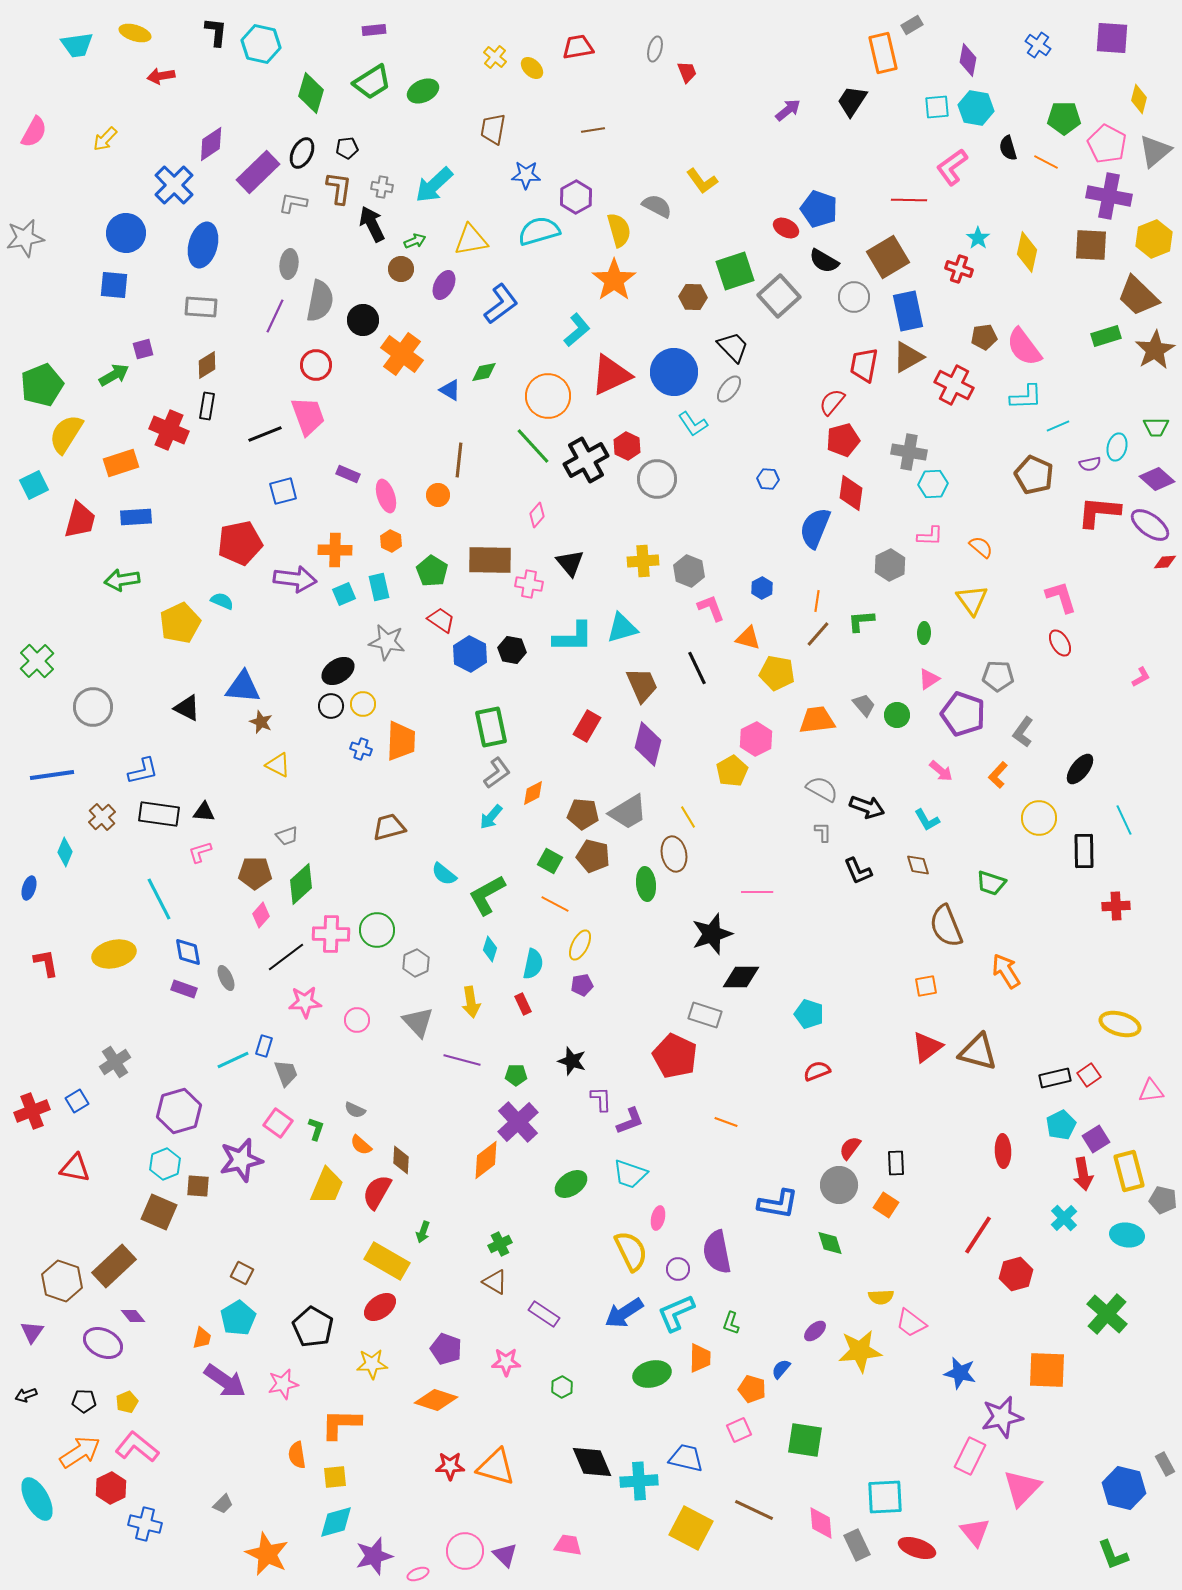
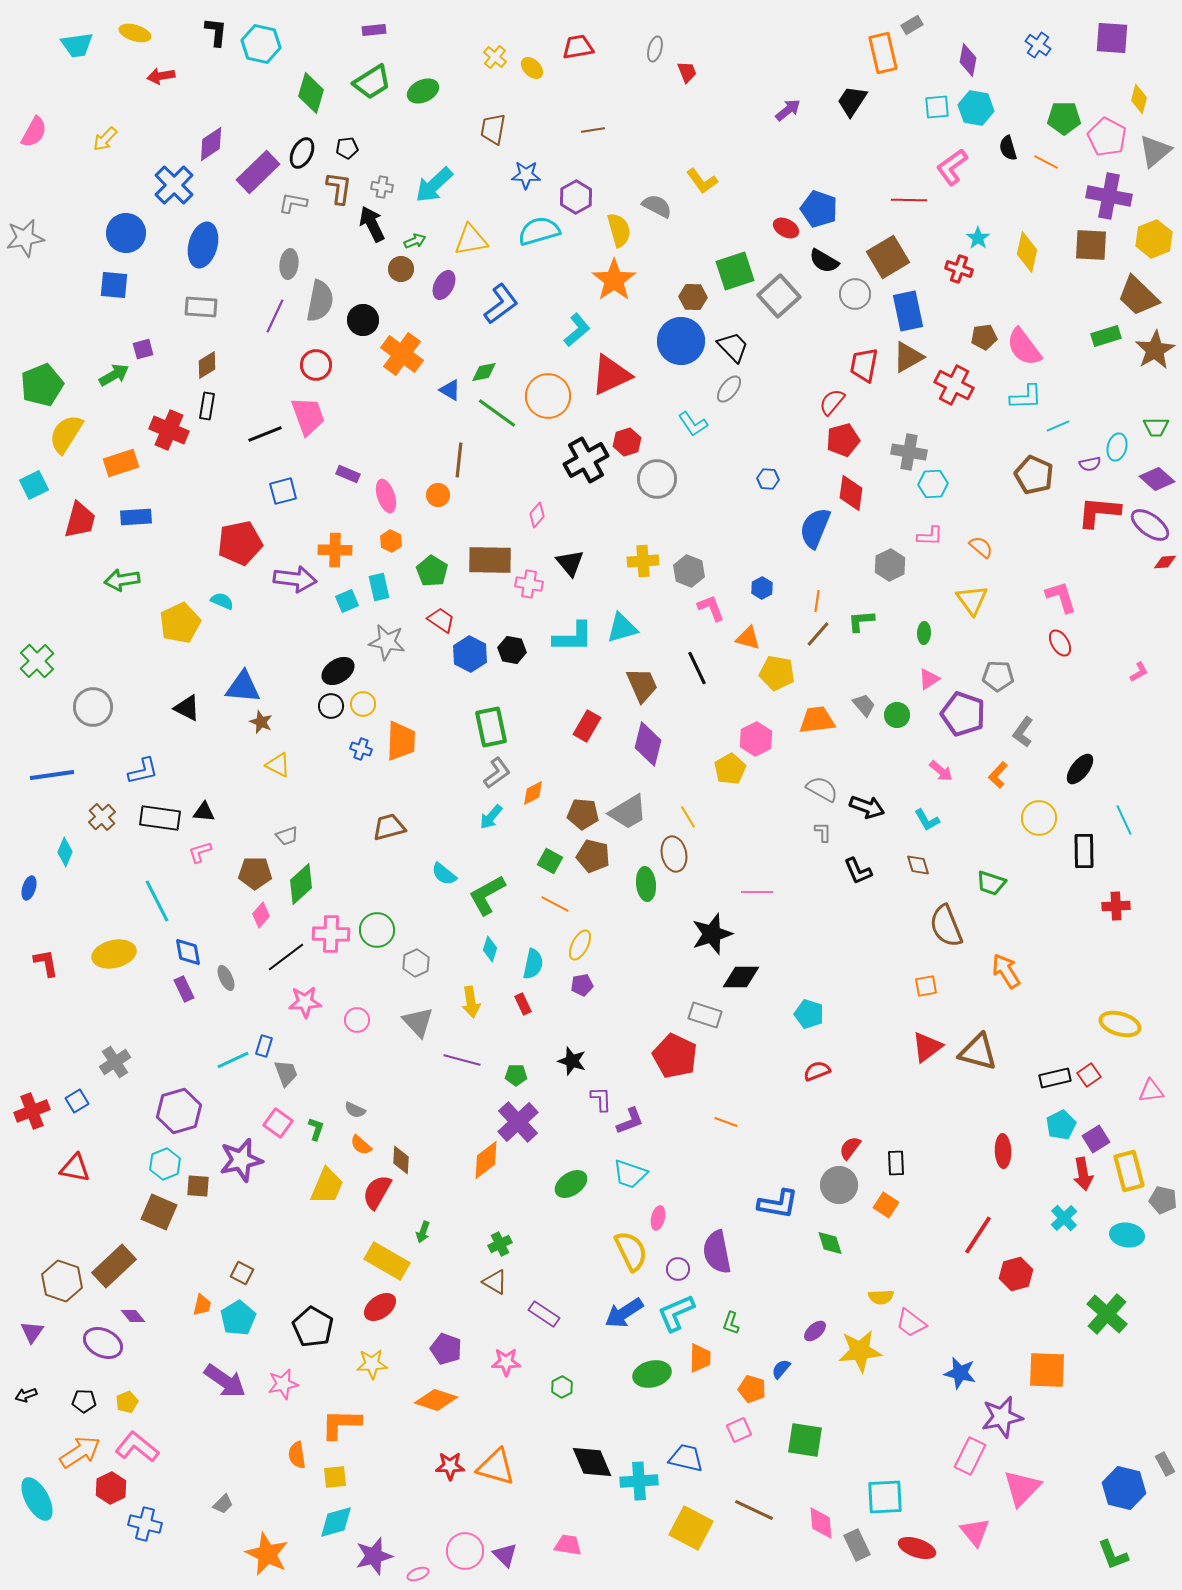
pink pentagon at (1107, 144): moved 7 px up
gray circle at (854, 297): moved 1 px right, 3 px up
blue circle at (674, 372): moved 7 px right, 31 px up
green line at (533, 446): moved 36 px left, 33 px up; rotated 12 degrees counterclockwise
red hexagon at (627, 446): moved 4 px up; rotated 16 degrees clockwise
cyan square at (344, 594): moved 3 px right, 7 px down
pink L-shape at (1141, 677): moved 2 px left, 5 px up
yellow pentagon at (732, 771): moved 2 px left, 2 px up
black rectangle at (159, 814): moved 1 px right, 4 px down
cyan line at (159, 899): moved 2 px left, 2 px down
purple rectangle at (184, 989): rotated 45 degrees clockwise
orange trapezoid at (202, 1338): moved 33 px up
